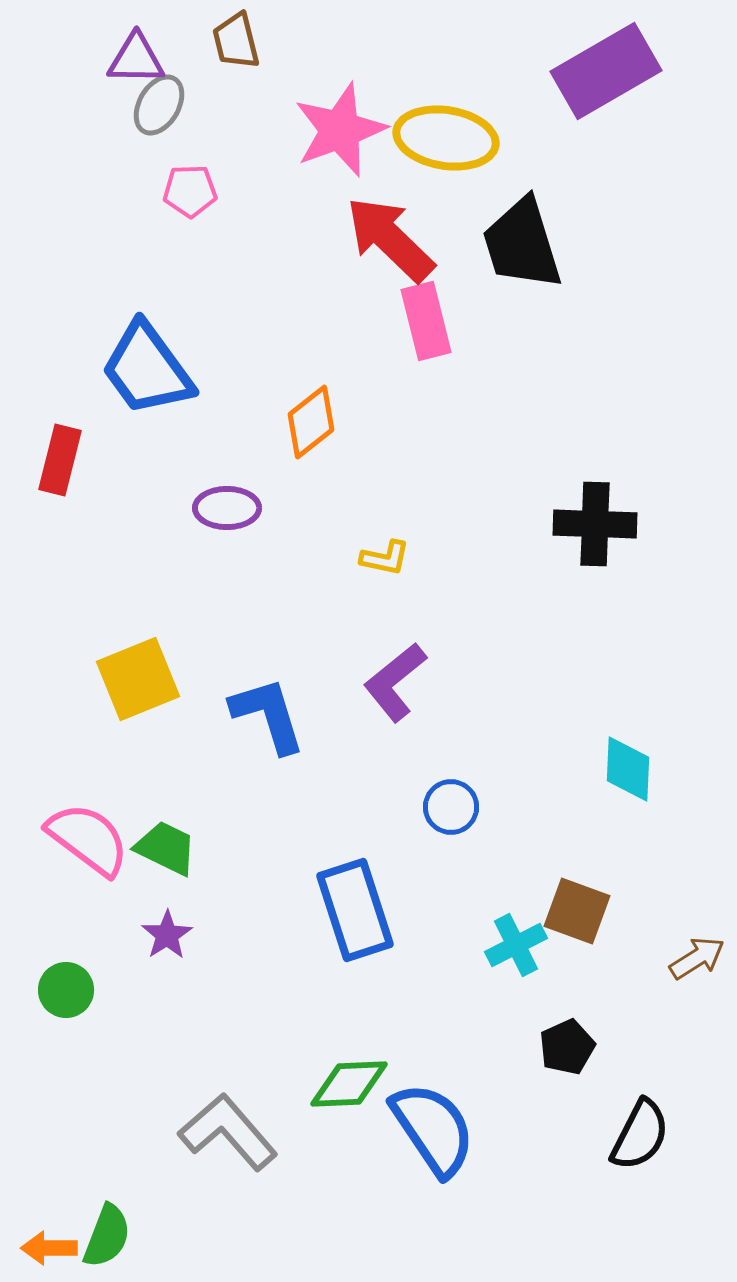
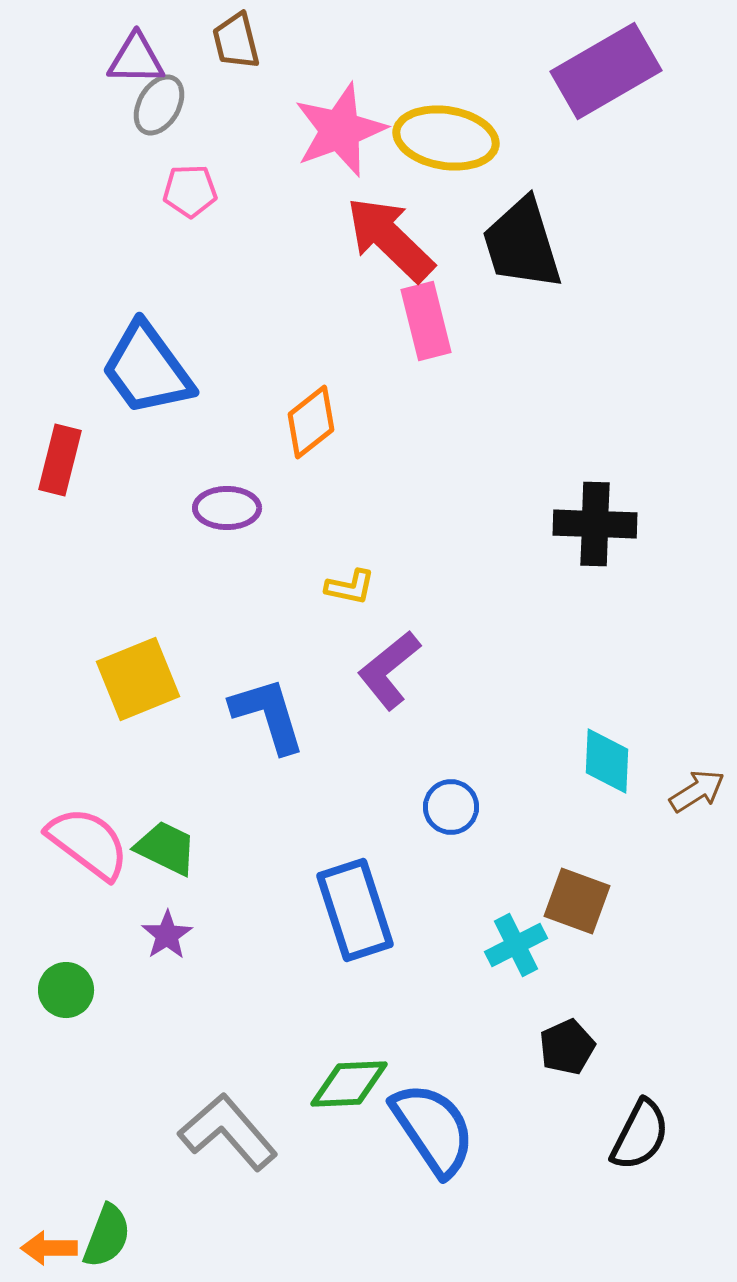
yellow L-shape: moved 35 px left, 29 px down
purple L-shape: moved 6 px left, 12 px up
cyan diamond: moved 21 px left, 8 px up
pink semicircle: moved 4 px down
brown square: moved 10 px up
brown arrow: moved 167 px up
